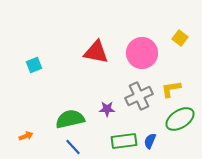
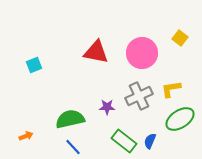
purple star: moved 2 px up
green rectangle: rotated 45 degrees clockwise
